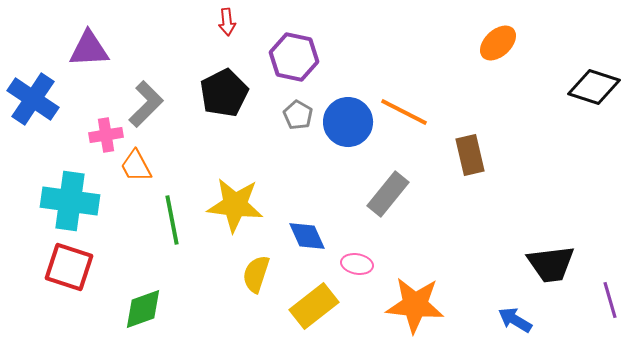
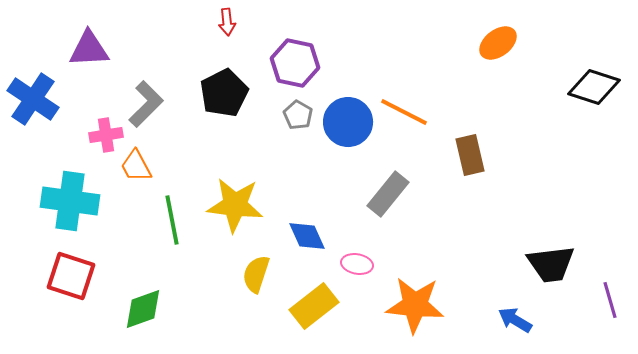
orange ellipse: rotated 6 degrees clockwise
purple hexagon: moved 1 px right, 6 px down
red square: moved 2 px right, 9 px down
